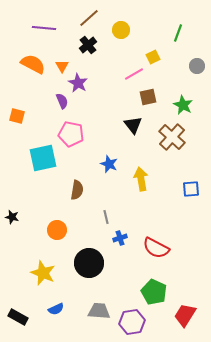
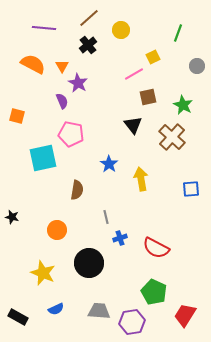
blue star: rotated 12 degrees clockwise
